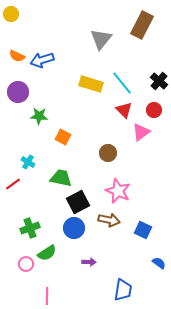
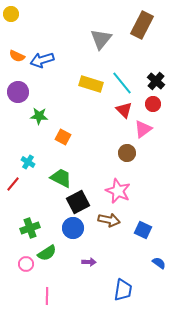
black cross: moved 3 px left
red circle: moved 1 px left, 6 px up
pink triangle: moved 2 px right, 3 px up
brown circle: moved 19 px right
green trapezoid: rotated 15 degrees clockwise
red line: rotated 14 degrees counterclockwise
blue circle: moved 1 px left
